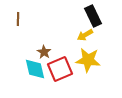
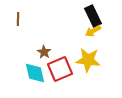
yellow arrow: moved 8 px right, 4 px up
cyan diamond: moved 4 px down
